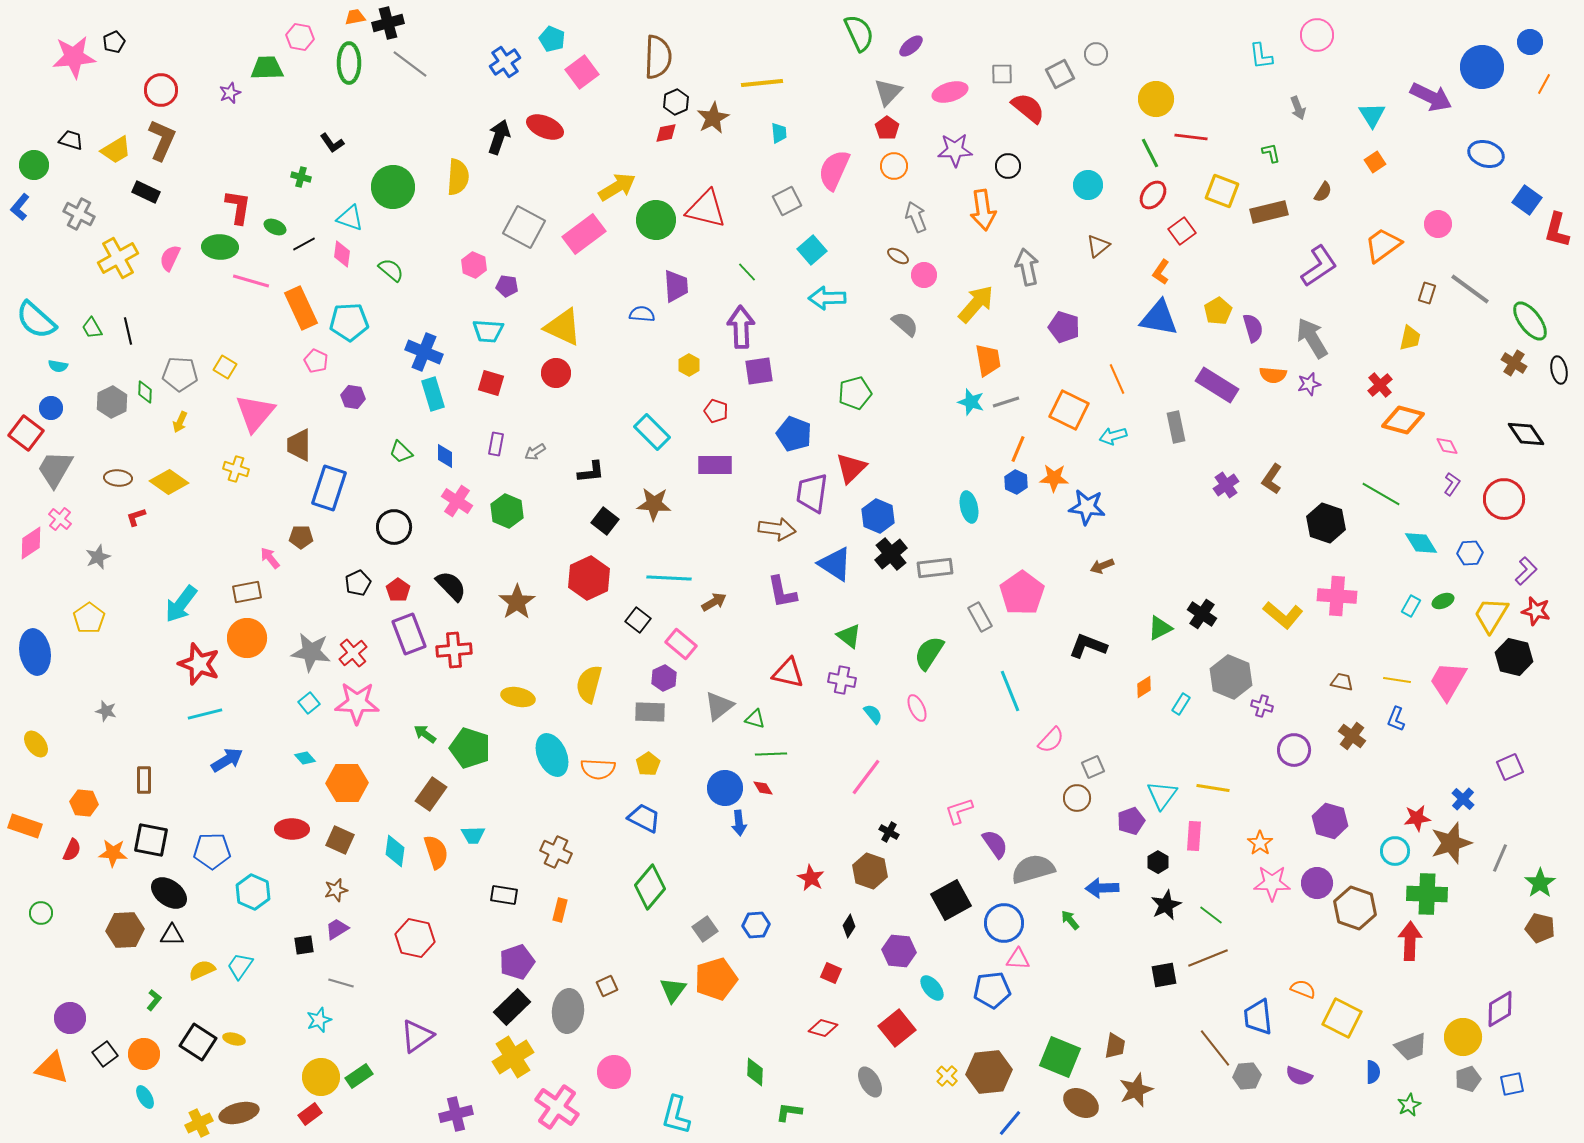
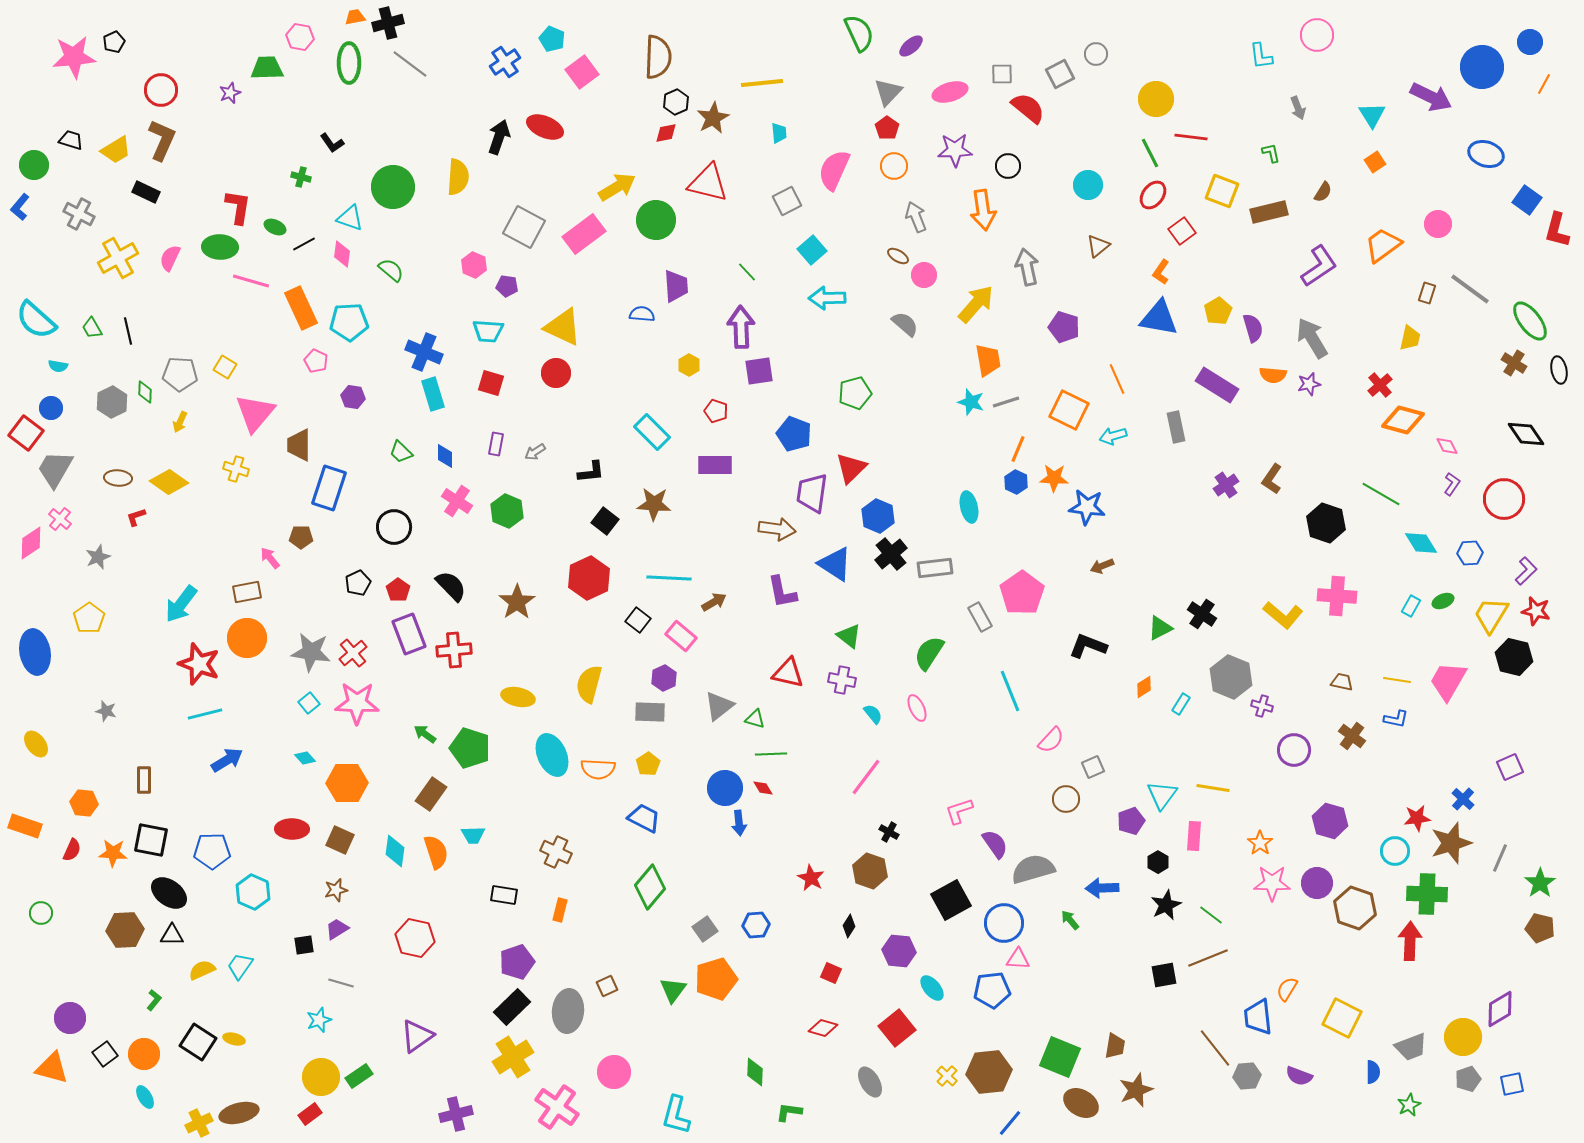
red triangle at (706, 209): moved 2 px right, 26 px up
pink rectangle at (681, 644): moved 8 px up
blue L-shape at (1396, 719): rotated 100 degrees counterclockwise
brown circle at (1077, 798): moved 11 px left, 1 px down
orange semicircle at (1303, 989): moved 16 px left; rotated 80 degrees counterclockwise
